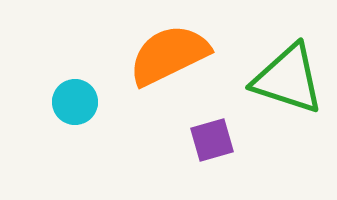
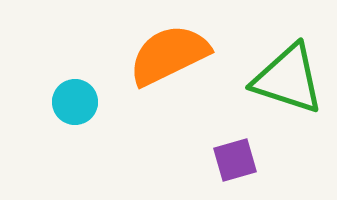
purple square: moved 23 px right, 20 px down
